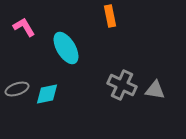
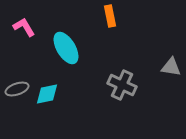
gray triangle: moved 16 px right, 23 px up
